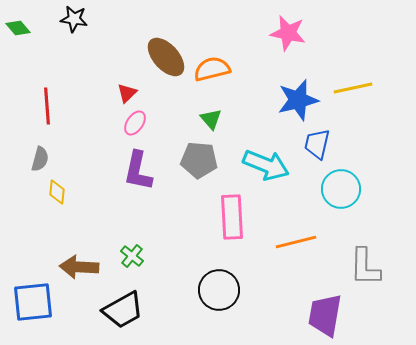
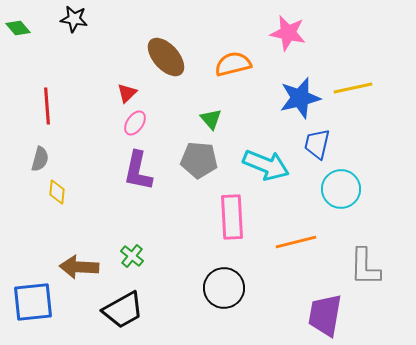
orange semicircle: moved 21 px right, 5 px up
blue star: moved 2 px right, 2 px up
black circle: moved 5 px right, 2 px up
